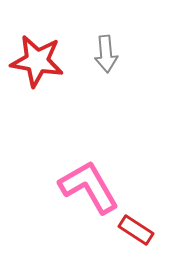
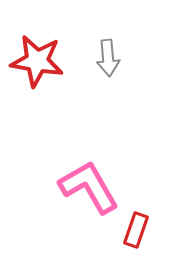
gray arrow: moved 2 px right, 4 px down
red rectangle: rotated 76 degrees clockwise
